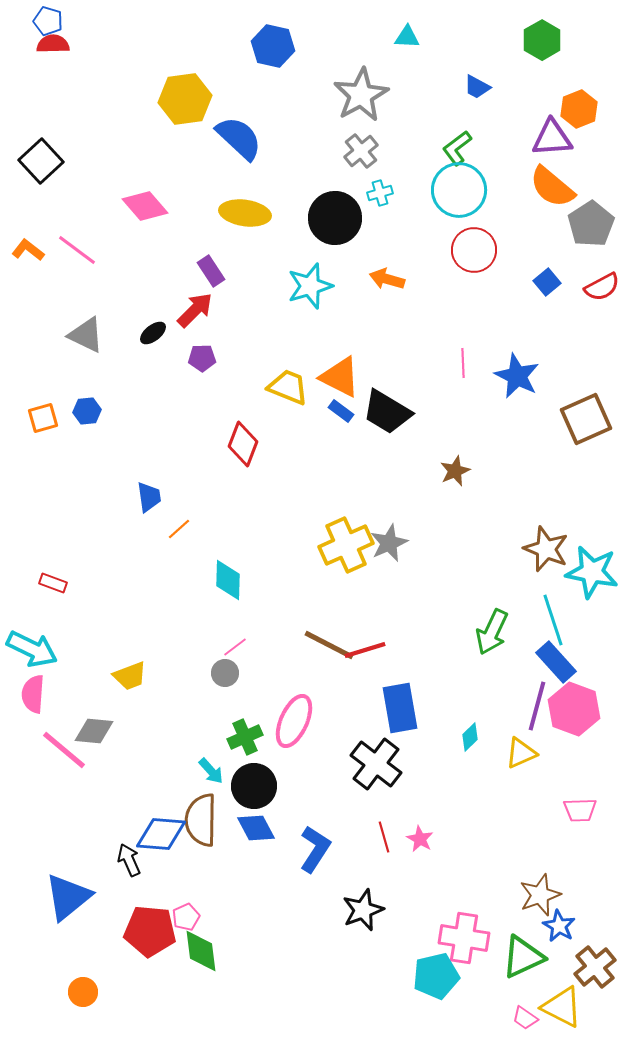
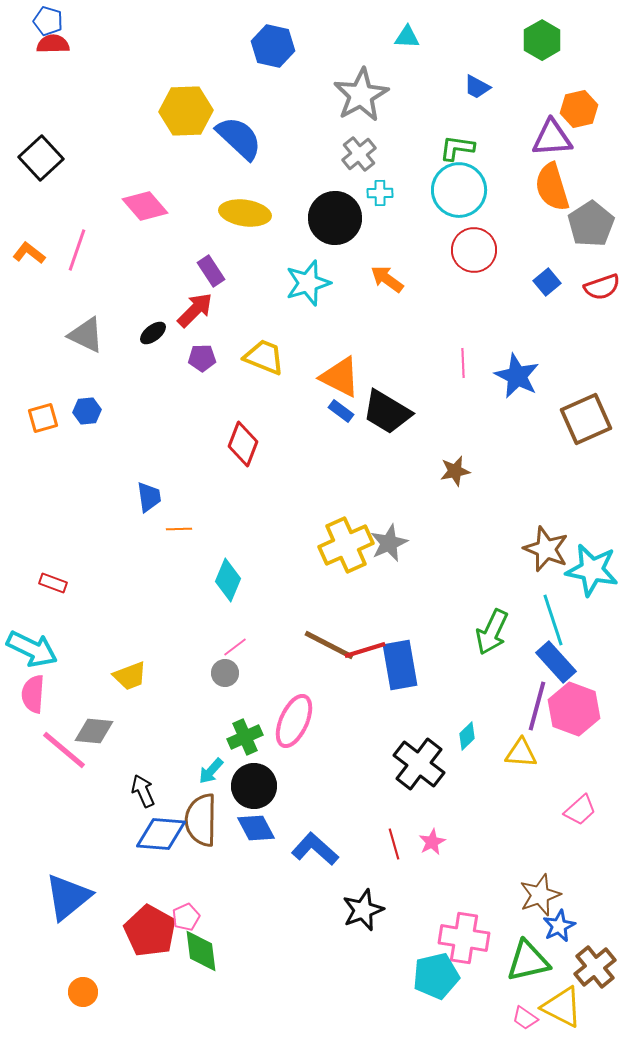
yellow hexagon at (185, 99): moved 1 px right, 12 px down; rotated 6 degrees clockwise
orange hexagon at (579, 109): rotated 9 degrees clockwise
green L-shape at (457, 148): rotated 45 degrees clockwise
gray cross at (361, 151): moved 2 px left, 3 px down
black square at (41, 161): moved 3 px up
orange semicircle at (552, 187): rotated 33 degrees clockwise
cyan cross at (380, 193): rotated 15 degrees clockwise
orange L-shape at (28, 250): moved 1 px right, 3 px down
pink line at (77, 250): rotated 72 degrees clockwise
orange arrow at (387, 279): rotated 20 degrees clockwise
cyan star at (310, 286): moved 2 px left, 3 px up
red semicircle at (602, 287): rotated 9 degrees clockwise
yellow trapezoid at (288, 387): moved 24 px left, 30 px up
brown star at (455, 471): rotated 12 degrees clockwise
orange line at (179, 529): rotated 40 degrees clockwise
cyan star at (592, 572): moved 2 px up
cyan diamond at (228, 580): rotated 21 degrees clockwise
blue rectangle at (400, 708): moved 43 px up
cyan diamond at (470, 737): moved 3 px left, 1 px up
yellow triangle at (521, 753): rotated 28 degrees clockwise
black cross at (376, 764): moved 43 px right
cyan arrow at (211, 771): rotated 84 degrees clockwise
pink trapezoid at (580, 810): rotated 40 degrees counterclockwise
red line at (384, 837): moved 10 px right, 7 px down
pink star at (420, 839): moved 12 px right, 3 px down; rotated 16 degrees clockwise
blue L-shape at (315, 849): rotated 81 degrees counterclockwise
black arrow at (129, 860): moved 14 px right, 69 px up
blue star at (559, 926): rotated 16 degrees clockwise
red pentagon at (150, 931): rotated 24 degrees clockwise
green triangle at (523, 957): moved 5 px right, 4 px down; rotated 12 degrees clockwise
